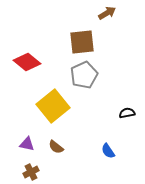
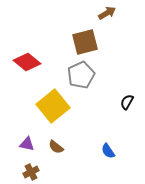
brown square: moved 3 px right; rotated 8 degrees counterclockwise
gray pentagon: moved 3 px left
black semicircle: moved 11 px up; rotated 49 degrees counterclockwise
